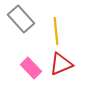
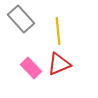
yellow line: moved 2 px right
red triangle: moved 2 px left
